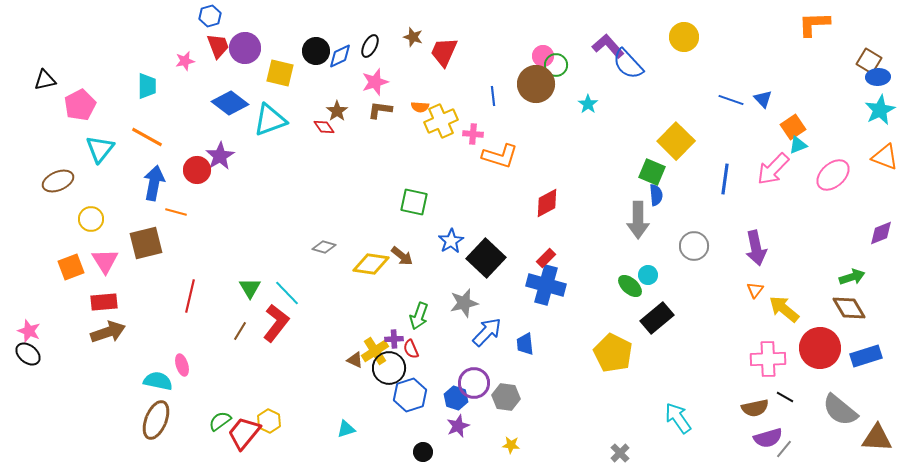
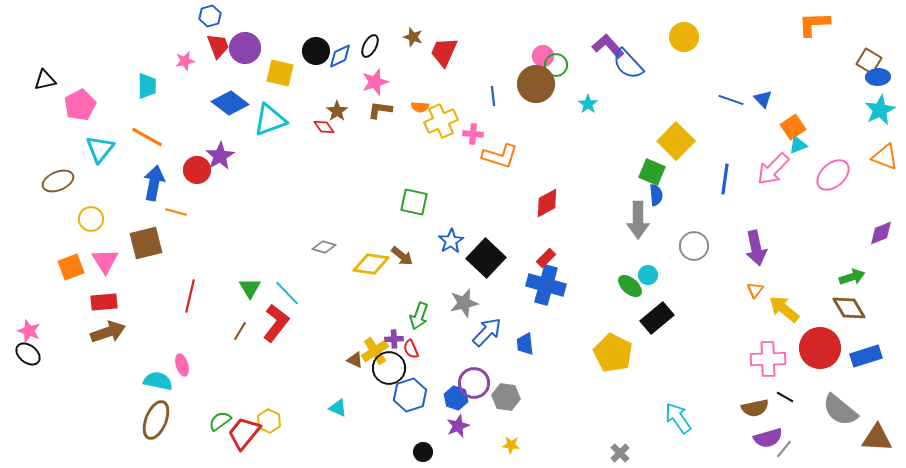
cyan triangle at (346, 429): moved 8 px left, 21 px up; rotated 42 degrees clockwise
